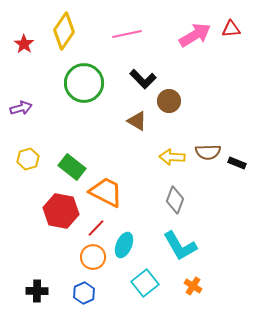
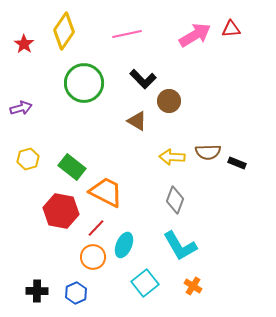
blue hexagon: moved 8 px left
